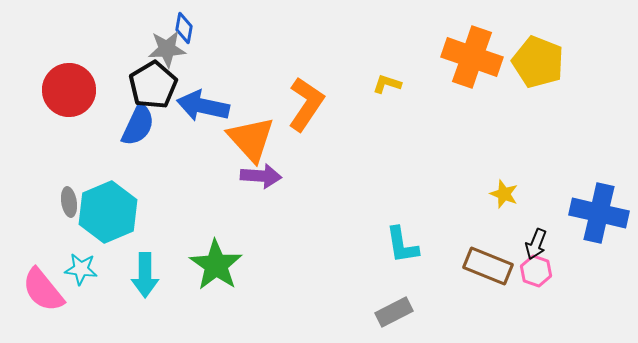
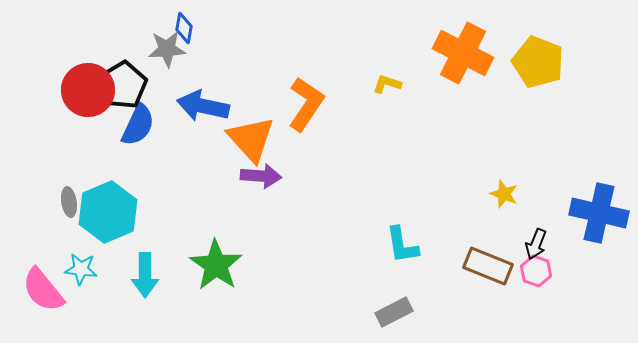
orange cross: moved 9 px left, 4 px up; rotated 8 degrees clockwise
black pentagon: moved 30 px left
red circle: moved 19 px right
